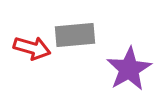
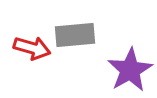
purple star: moved 1 px right, 1 px down
